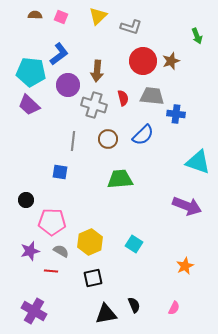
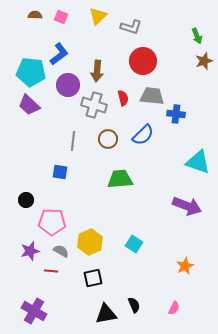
brown star: moved 33 px right
